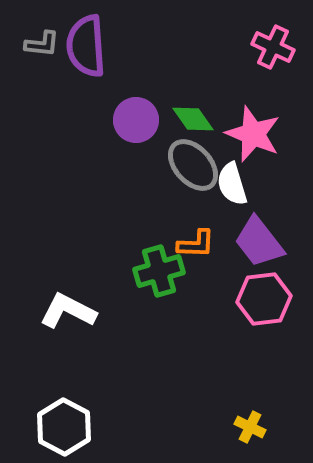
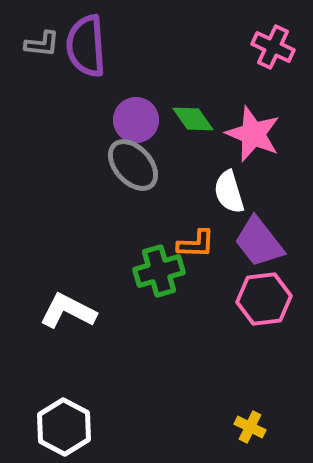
gray ellipse: moved 60 px left
white semicircle: moved 3 px left, 8 px down
